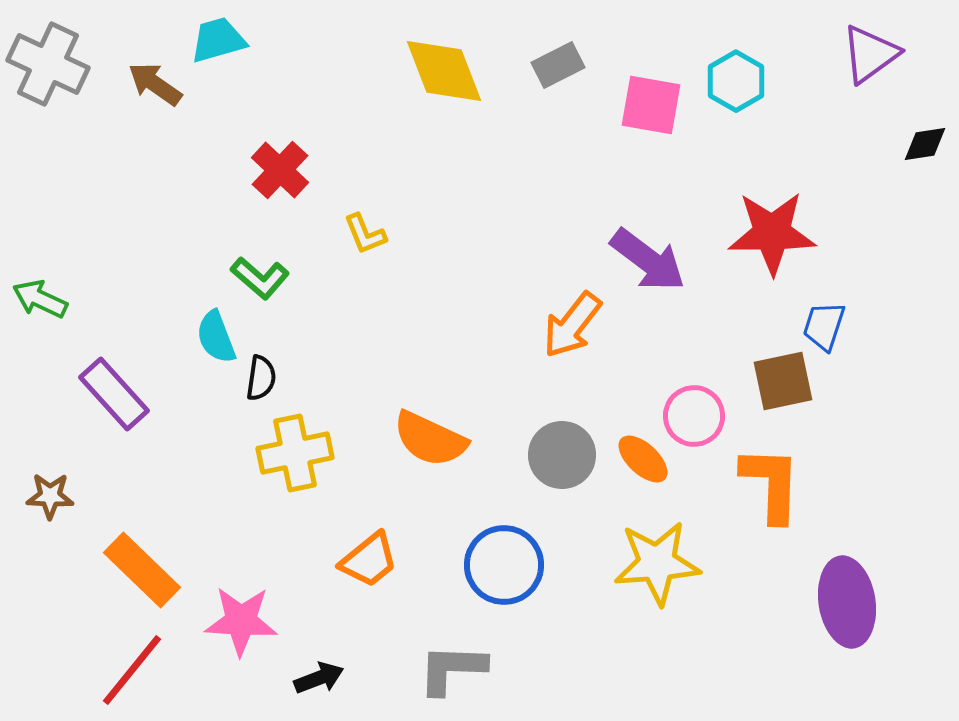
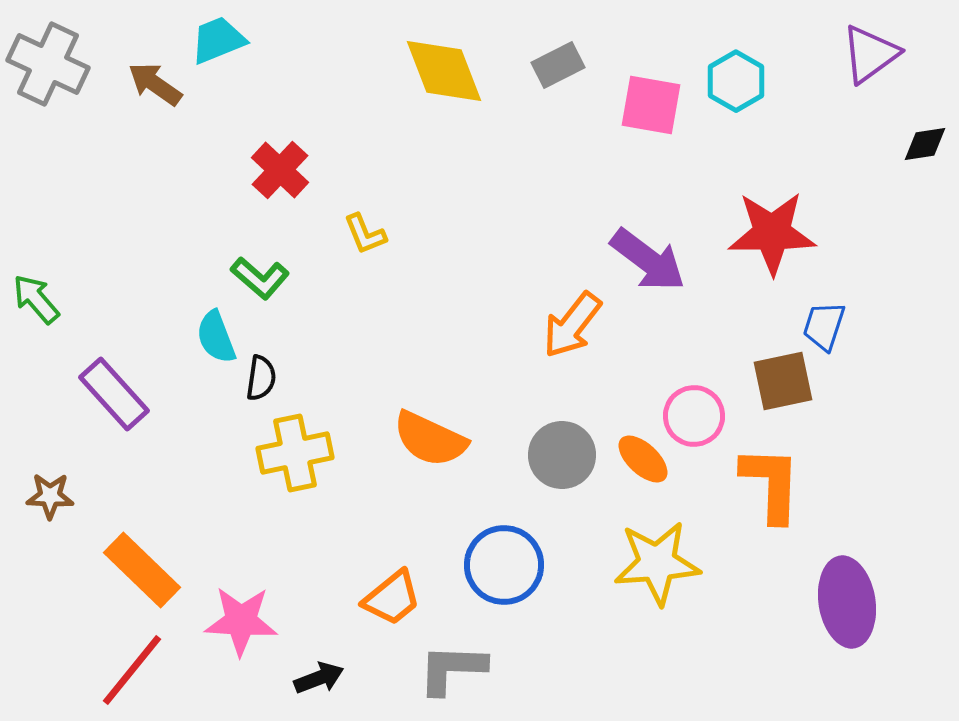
cyan trapezoid: rotated 6 degrees counterclockwise
green arrow: moved 4 px left; rotated 24 degrees clockwise
orange trapezoid: moved 23 px right, 38 px down
